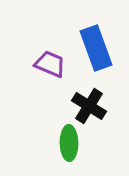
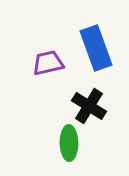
purple trapezoid: moved 2 px left, 1 px up; rotated 36 degrees counterclockwise
